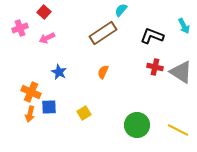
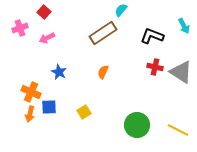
yellow square: moved 1 px up
